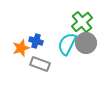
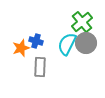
gray rectangle: moved 3 px down; rotated 72 degrees clockwise
